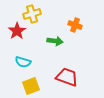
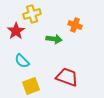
red star: moved 1 px left
green arrow: moved 1 px left, 2 px up
cyan semicircle: moved 1 px left, 1 px up; rotated 28 degrees clockwise
